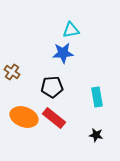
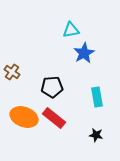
blue star: moved 21 px right; rotated 25 degrees counterclockwise
